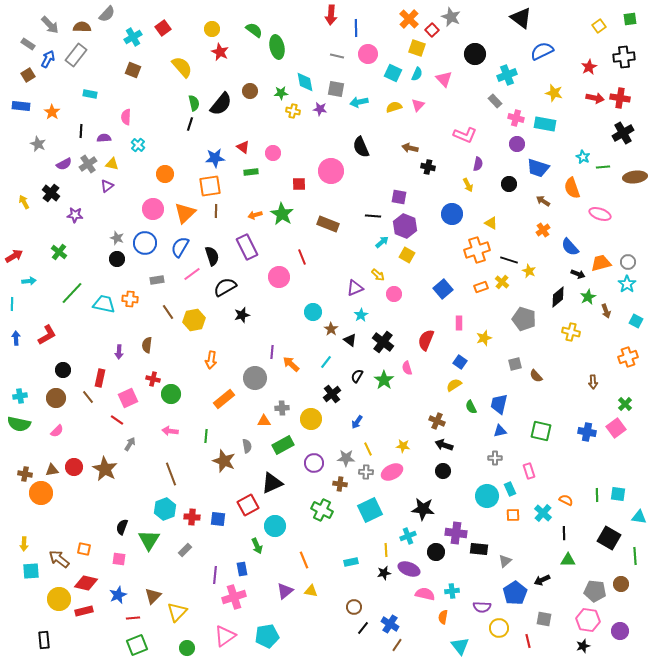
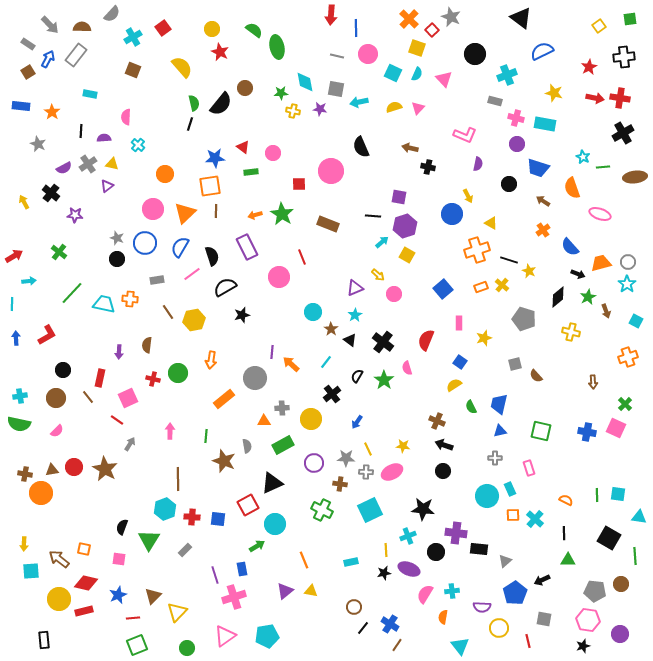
gray semicircle at (107, 14): moved 5 px right
brown square at (28, 75): moved 3 px up
brown circle at (250, 91): moved 5 px left, 3 px up
gray rectangle at (495, 101): rotated 32 degrees counterclockwise
pink triangle at (418, 105): moved 3 px down
purple semicircle at (64, 164): moved 4 px down
yellow arrow at (468, 185): moved 11 px down
purple hexagon at (405, 226): rotated 20 degrees clockwise
yellow cross at (502, 282): moved 3 px down
cyan star at (361, 315): moved 6 px left
green circle at (171, 394): moved 7 px right, 21 px up
pink square at (616, 428): rotated 30 degrees counterclockwise
pink arrow at (170, 431): rotated 84 degrees clockwise
pink rectangle at (529, 471): moved 3 px up
brown line at (171, 474): moved 7 px right, 5 px down; rotated 20 degrees clockwise
cyan cross at (543, 513): moved 8 px left, 6 px down
cyan circle at (275, 526): moved 2 px up
green arrow at (257, 546): rotated 98 degrees counterclockwise
purple line at (215, 575): rotated 24 degrees counterclockwise
pink semicircle at (425, 594): rotated 72 degrees counterclockwise
purple circle at (620, 631): moved 3 px down
